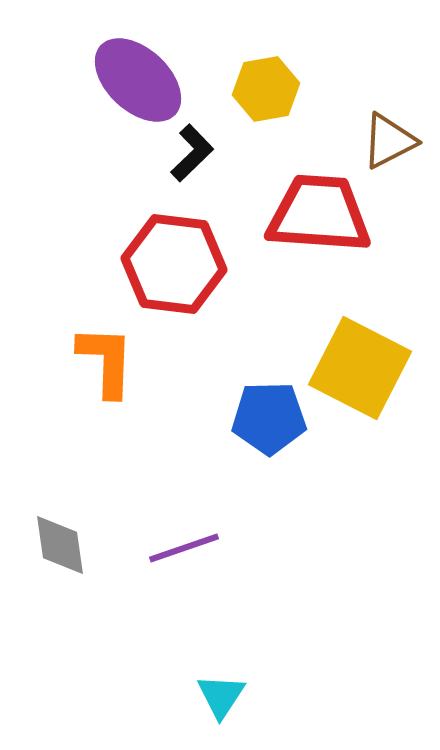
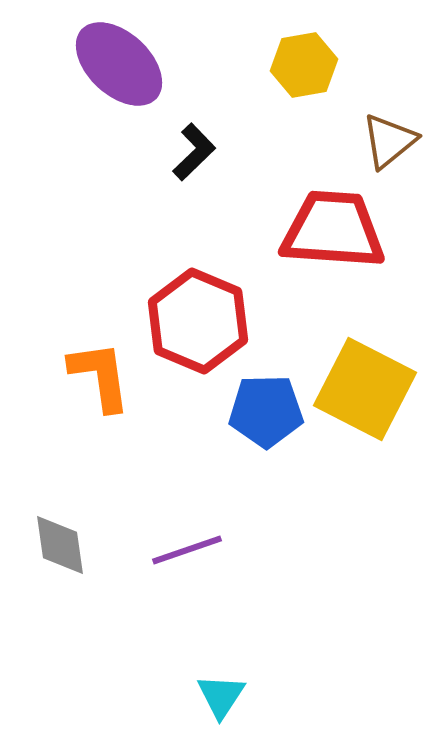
purple ellipse: moved 19 px left, 16 px up
yellow hexagon: moved 38 px right, 24 px up
brown triangle: rotated 12 degrees counterclockwise
black L-shape: moved 2 px right, 1 px up
red trapezoid: moved 14 px right, 16 px down
red hexagon: moved 24 px right, 57 px down; rotated 16 degrees clockwise
orange L-shape: moved 6 px left, 15 px down; rotated 10 degrees counterclockwise
yellow square: moved 5 px right, 21 px down
blue pentagon: moved 3 px left, 7 px up
purple line: moved 3 px right, 2 px down
